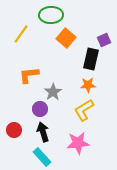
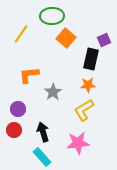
green ellipse: moved 1 px right, 1 px down
purple circle: moved 22 px left
